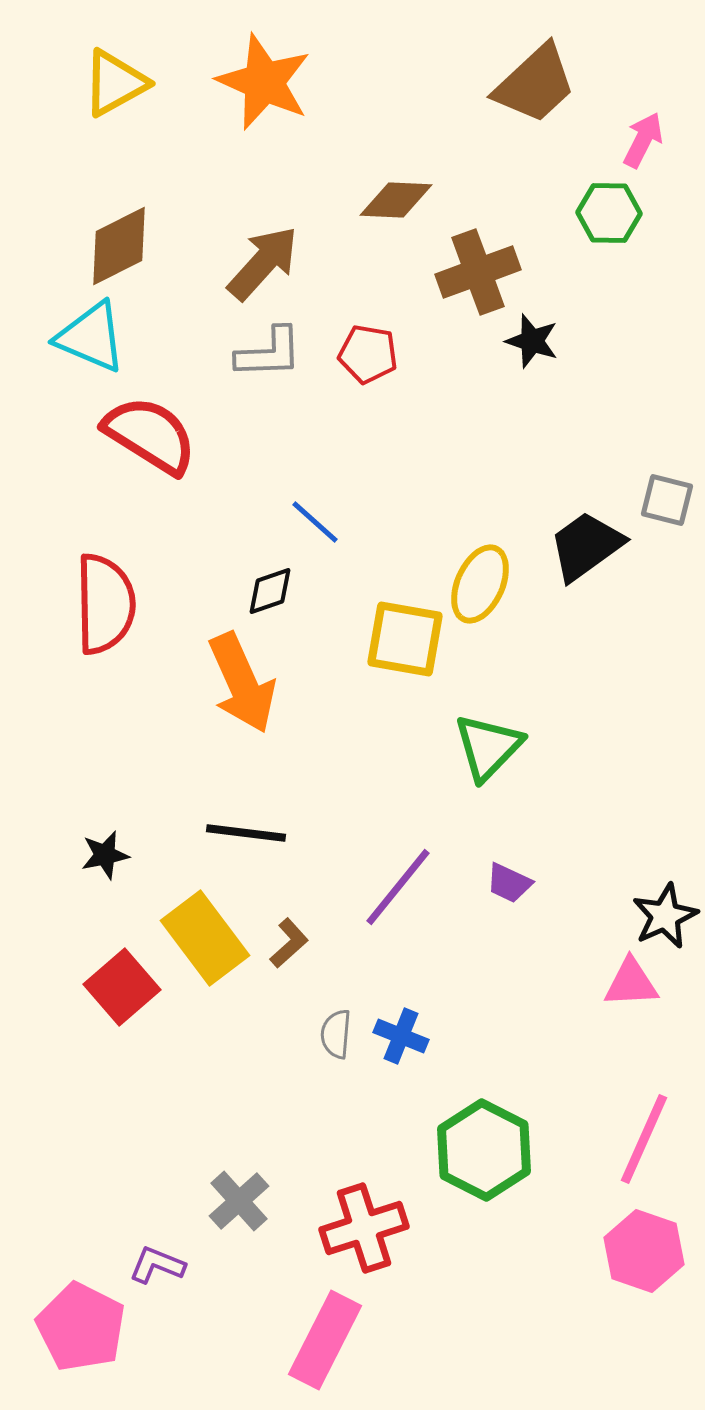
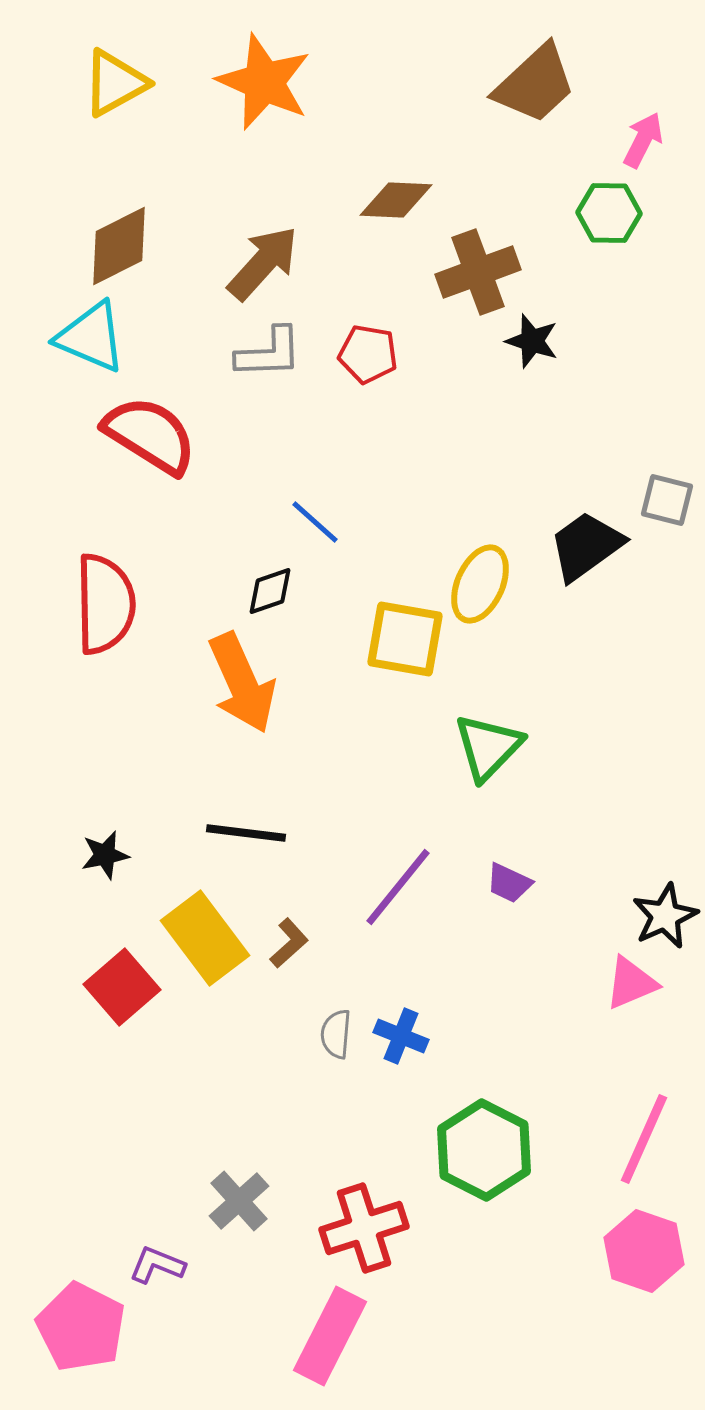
pink triangle at (631, 983): rotated 20 degrees counterclockwise
pink rectangle at (325, 1340): moved 5 px right, 4 px up
